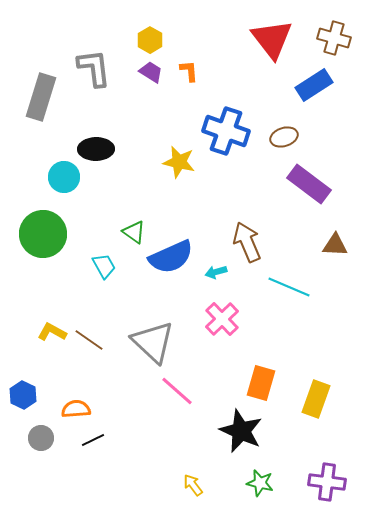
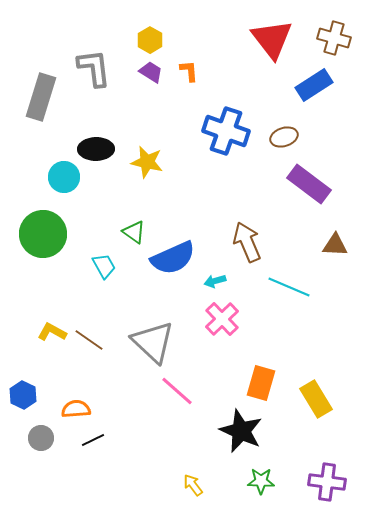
yellow star: moved 32 px left
blue semicircle: moved 2 px right, 1 px down
cyan arrow: moved 1 px left, 9 px down
yellow rectangle: rotated 51 degrees counterclockwise
green star: moved 1 px right, 2 px up; rotated 12 degrees counterclockwise
